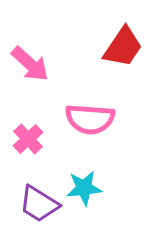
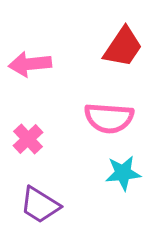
pink arrow: rotated 132 degrees clockwise
pink semicircle: moved 19 px right, 1 px up
cyan star: moved 39 px right, 15 px up
purple trapezoid: moved 1 px right, 1 px down
